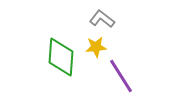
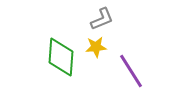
gray L-shape: rotated 120 degrees clockwise
purple line: moved 10 px right, 5 px up
